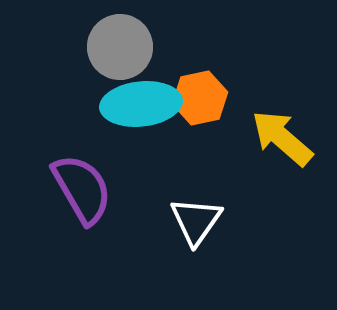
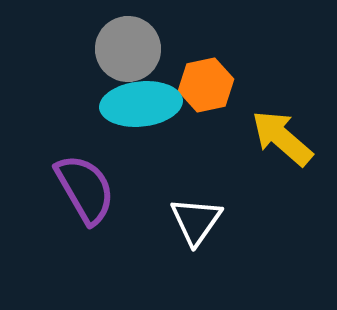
gray circle: moved 8 px right, 2 px down
orange hexagon: moved 6 px right, 13 px up
purple semicircle: moved 3 px right
